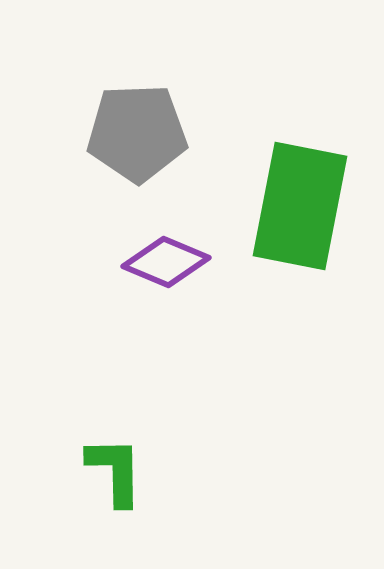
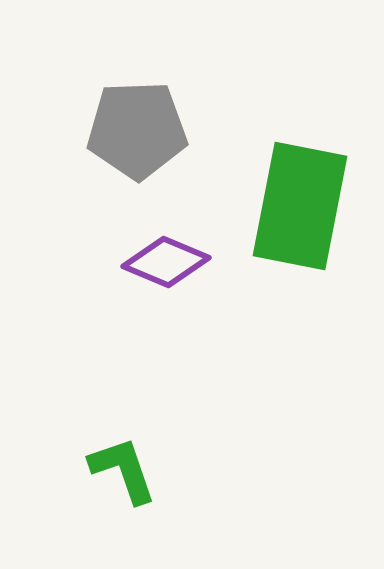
gray pentagon: moved 3 px up
green L-shape: moved 8 px right, 1 px up; rotated 18 degrees counterclockwise
